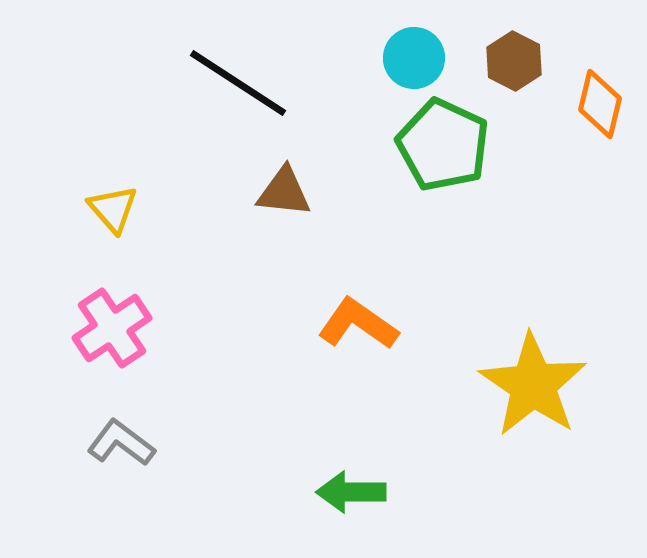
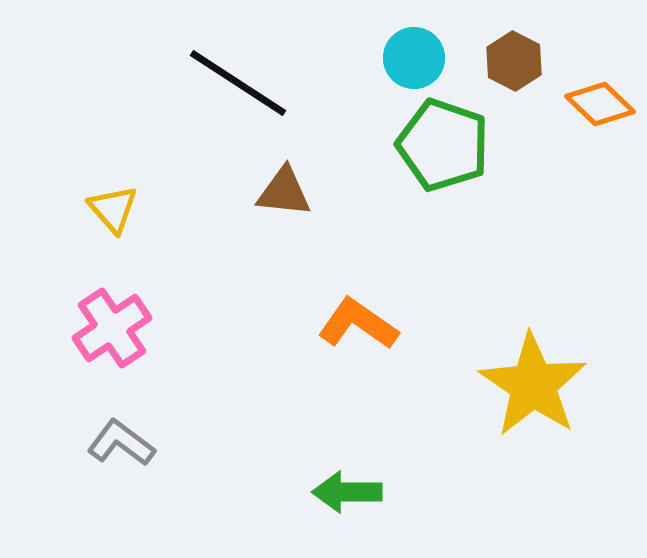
orange diamond: rotated 60 degrees counterclockwise
green pentagon: rotated 6 degrees counterclockwise
green arrow: moved 4 px left
